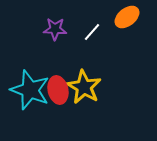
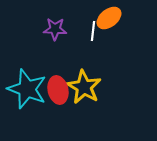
orange ellipse: moved 18 px left, 1 px down
white line: moved 1 px right, 1 px up; rotated 36 degrees counterclockwise
cyan star: moved 3 px left, 1 px up
